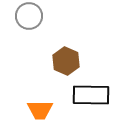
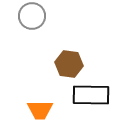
gray circle: moved 3 px right
brown hexagon: moved 3 px right, 3 px down; rotated 16 degrees counterclockwise
